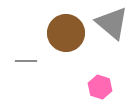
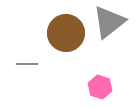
gray triangle: moved 3 px left, 1 px up; rotated 42 degrees clockwise
gray line: moved 1 px right, 3 px down
